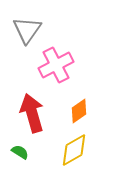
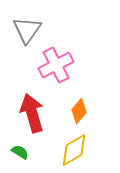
orange diamond: rotated 15 degrees counterclockwise
